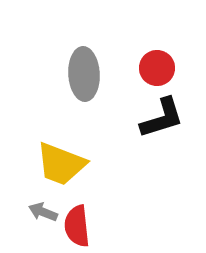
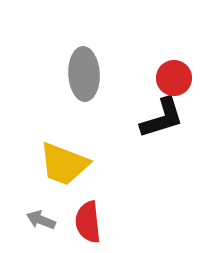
red circle: moved 17 px right, 10 px down
yellow trapezoid: moved 3 px right
gray arrow: moved 2 px left, 8 px down
red semicircle: moved 11 px right, 4 px up
